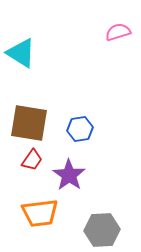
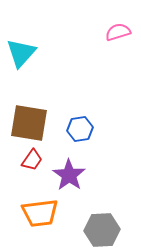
cyan triangle: rotated 40 degrees clockwise
